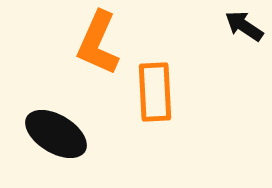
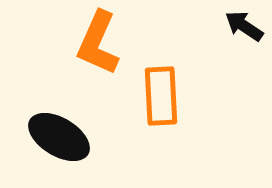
orange rectangle: moved 6 px right, 4 px down
black ellipse: moved 3 px right, 3 px down
